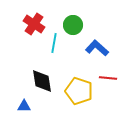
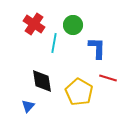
blue L-shape: rotated 50 degrees clockwise
red line: rotated 12 degrees clockwise
yellow pentagon: moved 1 px down; rotated 12 degrees clockwise
blue triangle: moved 4 px right; rotated 48 degrees counterclockwise
